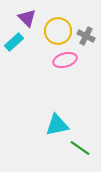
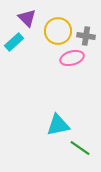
gray cross: rotated 18 degrees counterclockwise
pink ellipse: moved 7 px right, 2 px up
cyan triangle: moved 1 px right
